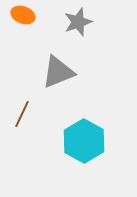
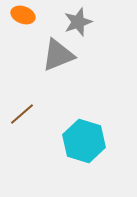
gray triangle: moved 17 px up
brown line: rotated 24 degrees clockwise
cyan hexagon: rotated 12 degrees counterclockwise
